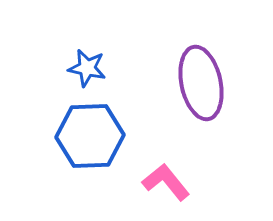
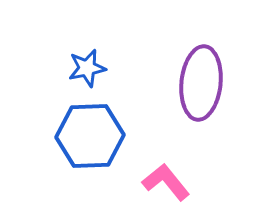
blue star: rotated 24 degrees counterclockwise
purple ellipse: rotated 18 degrees clockwise
